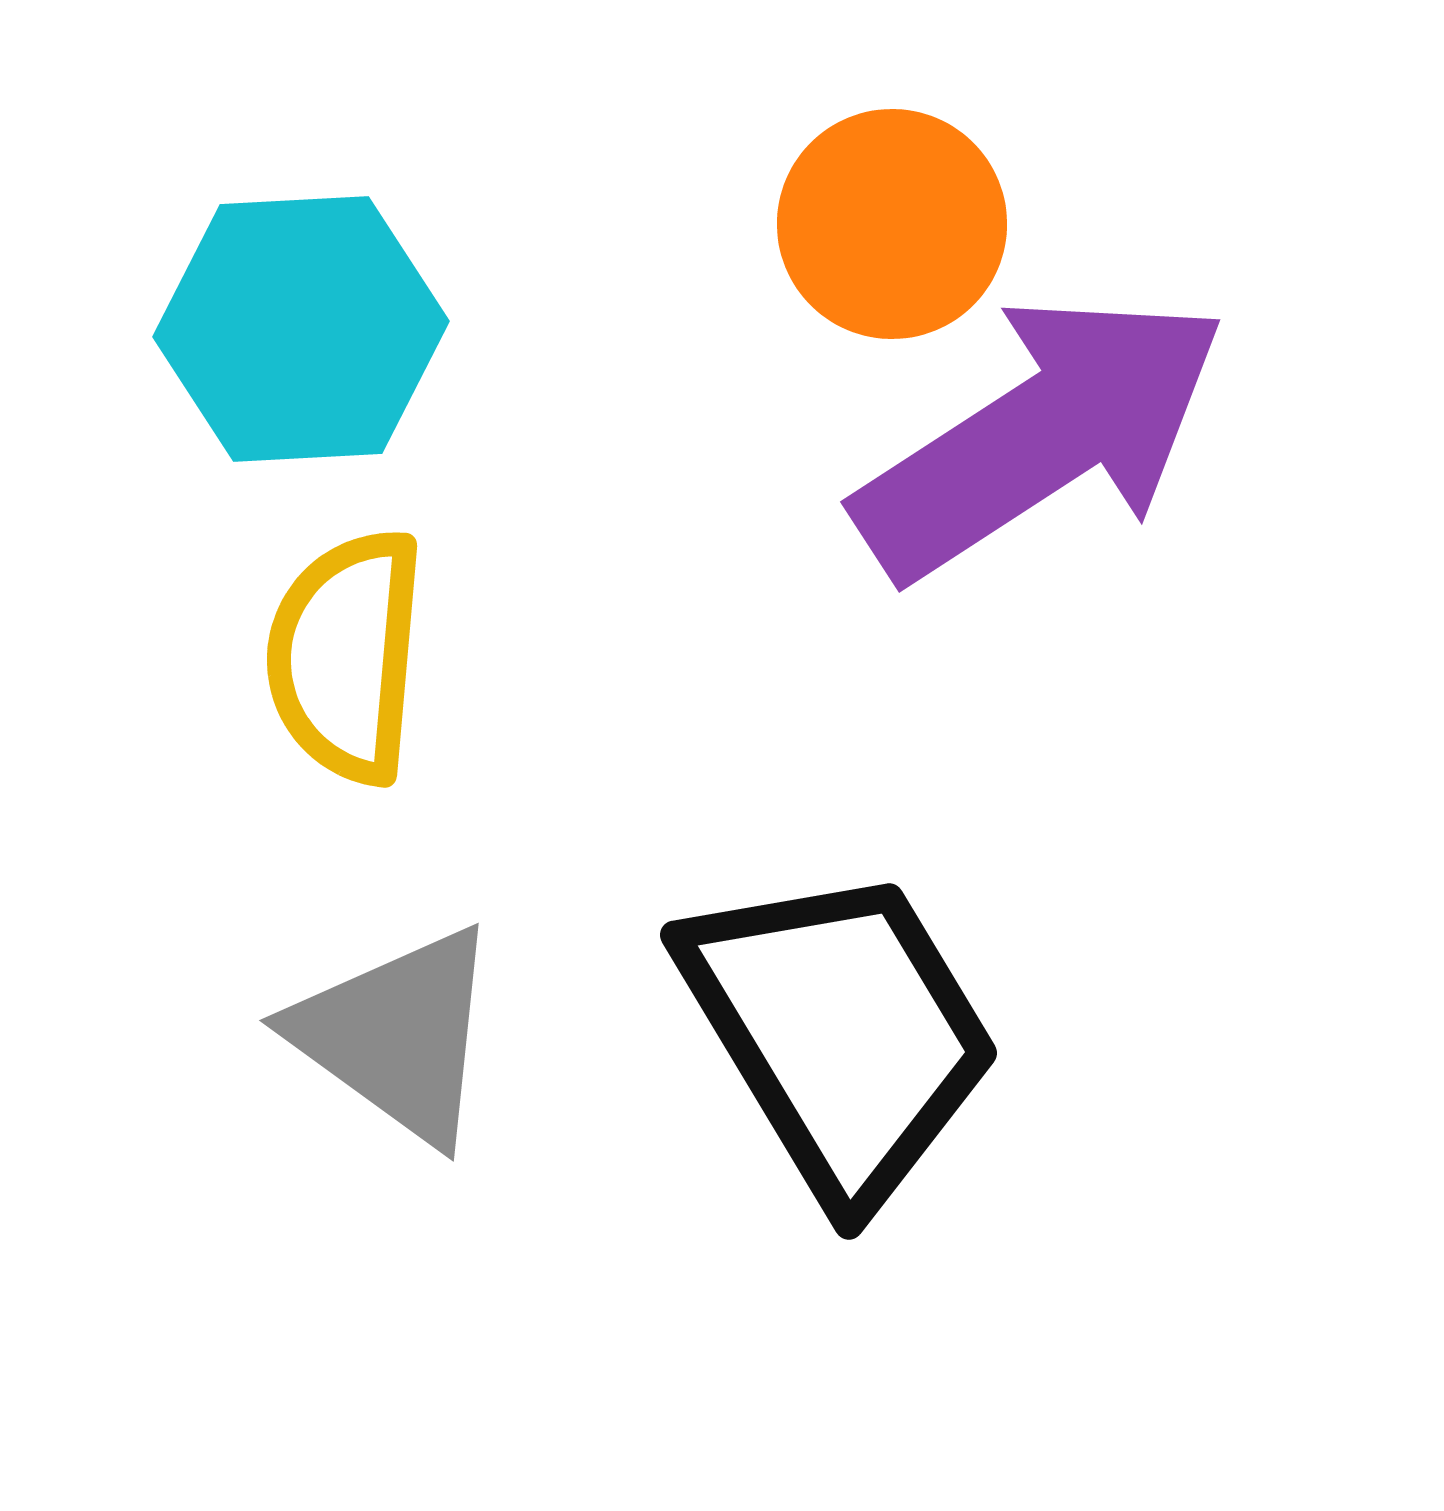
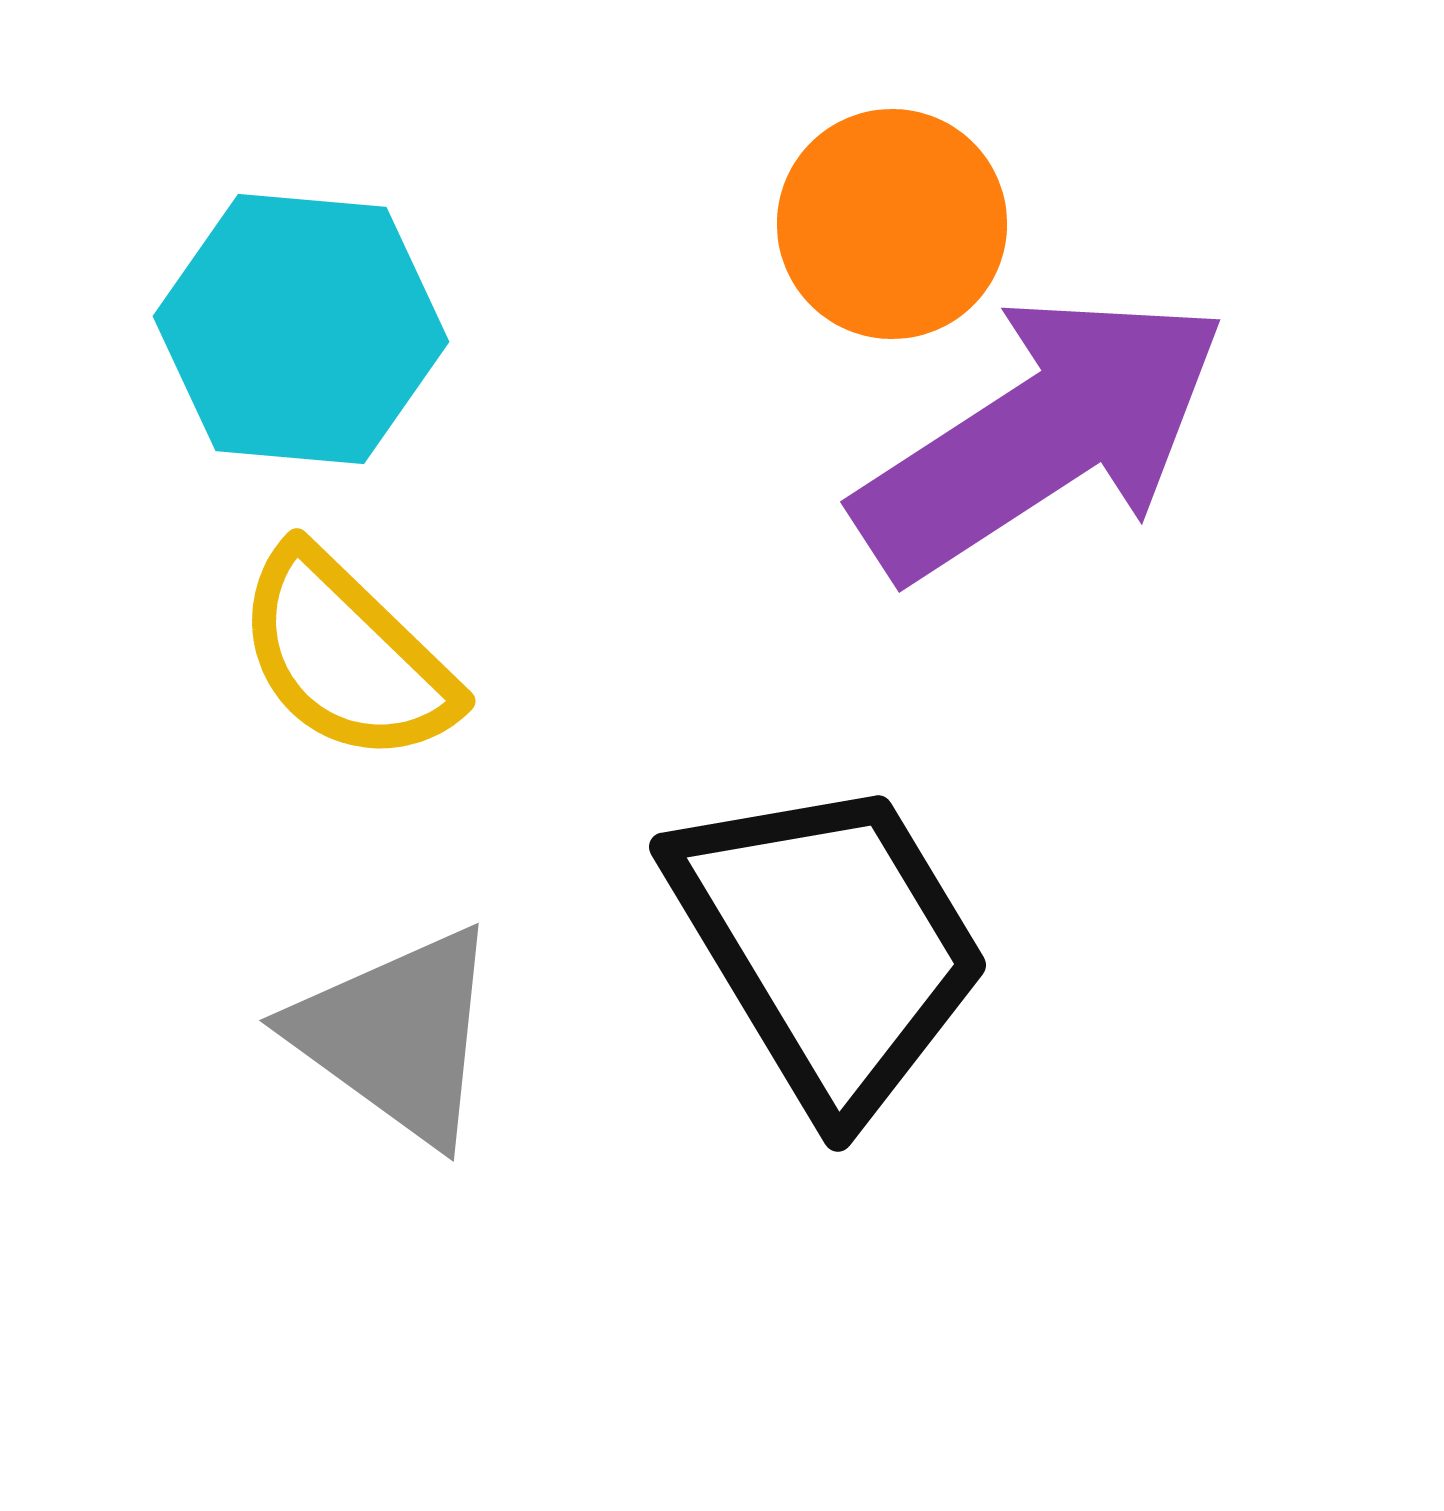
cyan hexagon: rotated 8 degrees clockwise
yellow semicircle: rotated 51 degrees counterclockwise
black trapezoid: moved 11 px left, 88 px up
